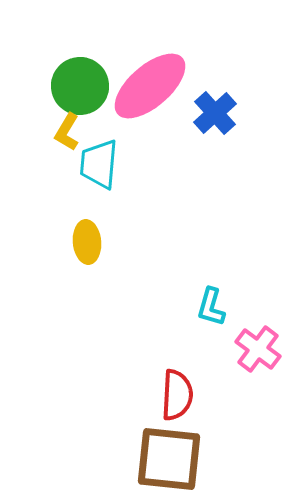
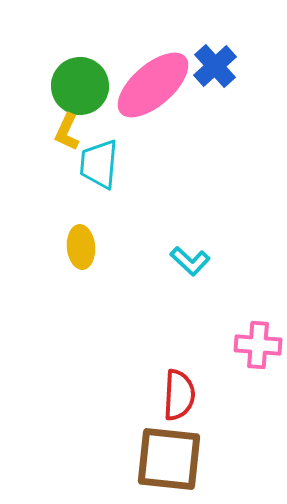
pink ellipse: moved 3 px right, 1 px up
blue cross: moved 47 px up
yellow L-shape: rotated 6 degrees counterclockwise
yellow ellipse: moved 6 px left, 5 px down
cyan L-shape: moved 21 px left, 46 px up; rotated 63 degrees counterclockwise
pink cross: moved 4 px up; rotated 33 degrees counterclockwise
red semicircle: moved 2 px right
